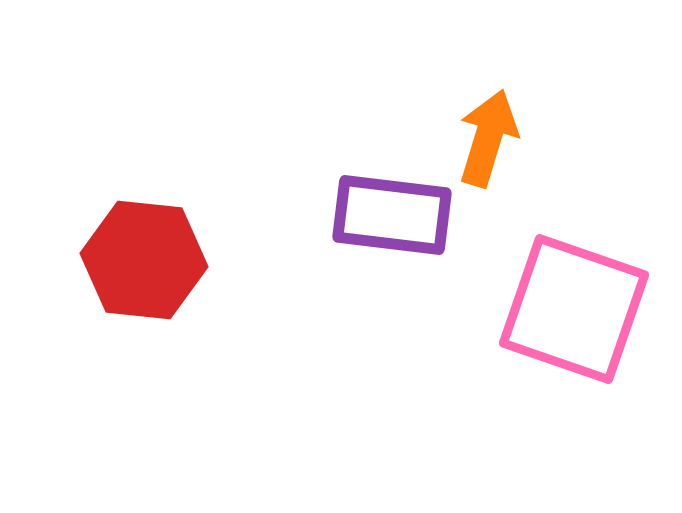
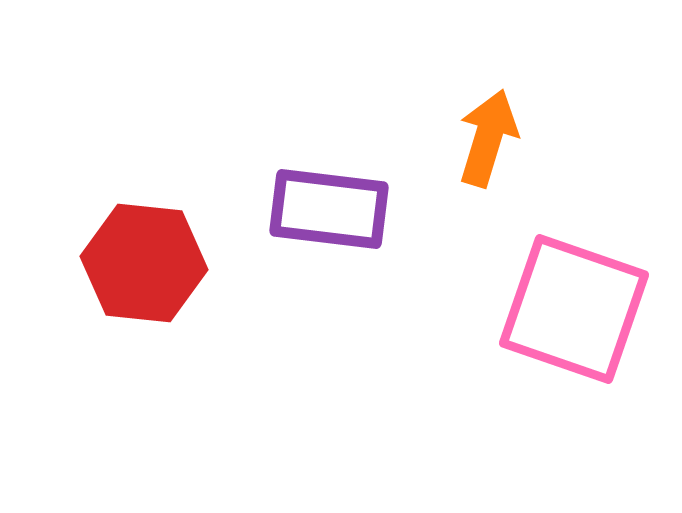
purple rectangle: moved 63 px left, 6 px up
red hexagon: moved 3 px down
